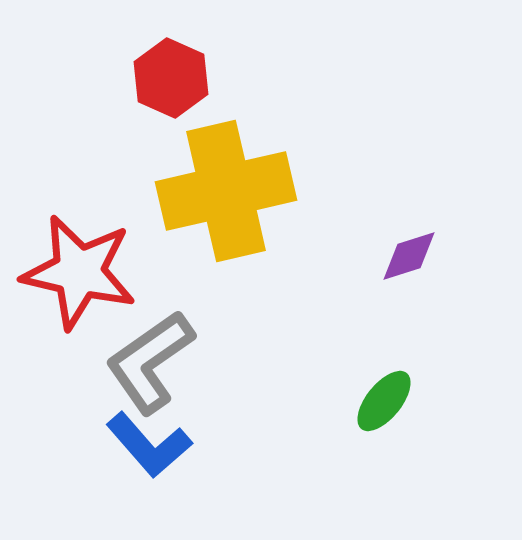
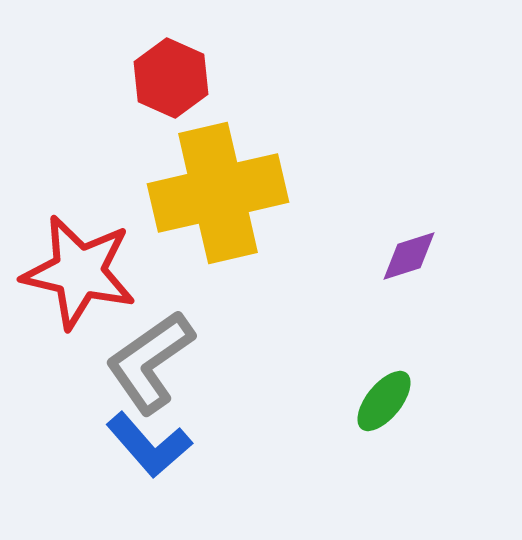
yellow cross: moved 8 px left, 2 px down
